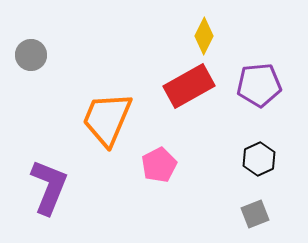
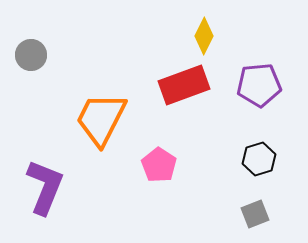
red rectangle: moved 5 px left, 1 px up; rotated 9 degrees clockwise
orange trapezoid: moved 6 px left; rotated 4 degrees clockwise
black hexagon: rotated 8 degrees clockwise
pink pentagon: rotated 12 degrees counterclockwise
purple L-shape: moved 4 px left
